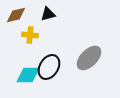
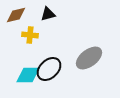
gray ellipse: rotated 8 degrees clockwise
black ellipse: moved 2 px down; rotated 15 degrees clockwise
